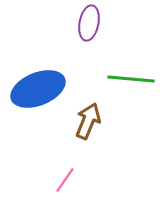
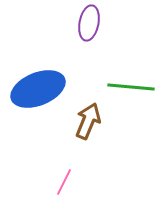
green line: moved 8 px down
pink line: moved 1 px left, 2 px down; rotated 8 degrees counterclockwise
